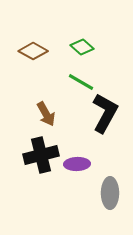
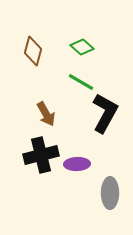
brown diamond: rotated 76 degrees clockwise
